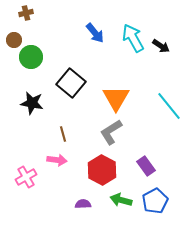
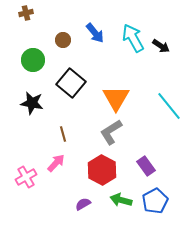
brown circle: moved 49 px right
green circle: moved 2 px right, 3 px down
pink arrow: moved 1 px left, 3 px down; rotated 54 degrees counterclockwise
purple semicircle: rotated 28 degrees counterclockwise
